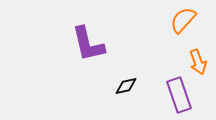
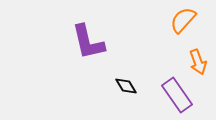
purple L-shape: moved 2 px up
black diamond: rotated 70 degrees clockwise
purple rectangle: moved 2 px left; rotated 16 degrees counterclockwise
